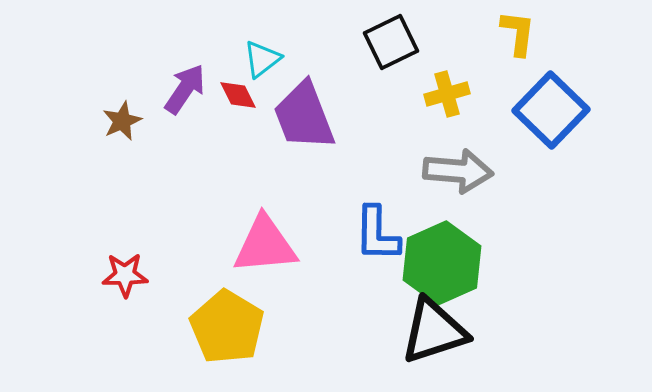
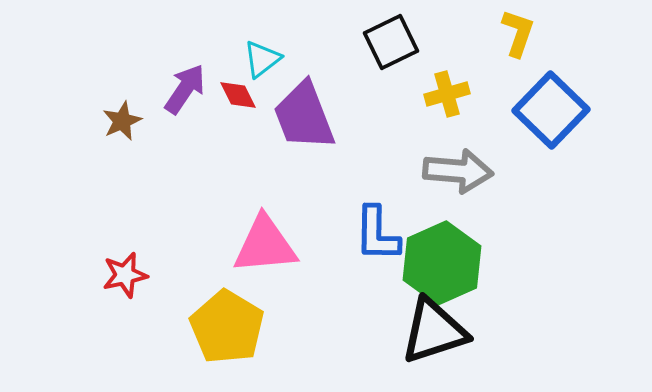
yellow L-shape: rotated 12 degrees clockwise
red star: rotated 12 degrees counterclockwise
